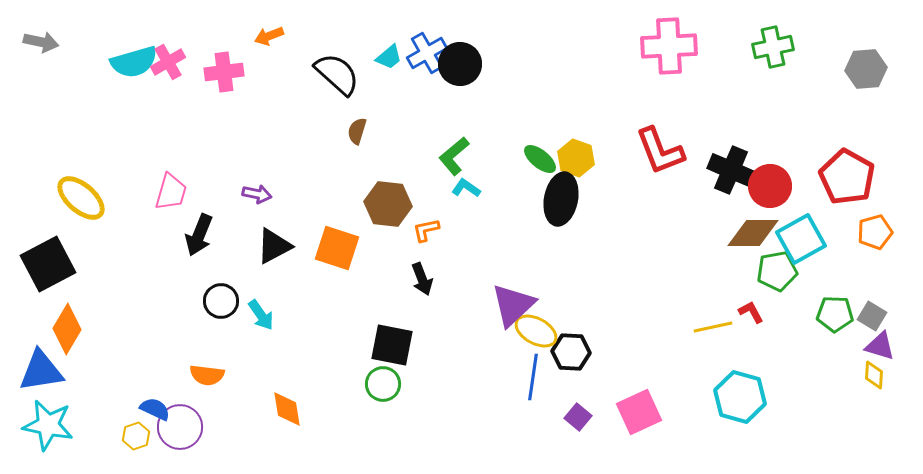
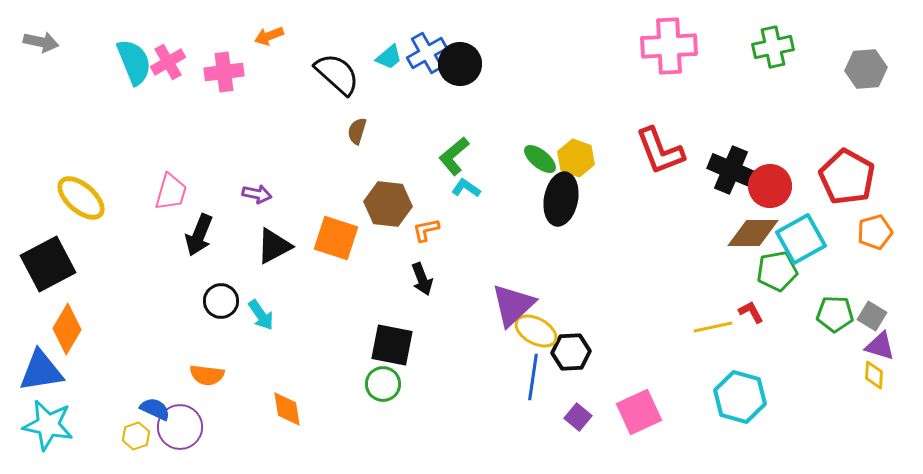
cyan semicircle at (134, 62): rotated 96 degrees counterclockwise
orange square at (337, 248): moved 1 px left, 10 px up
black hexagon at (571, 352): rotated 6 degrees counterclockwise
